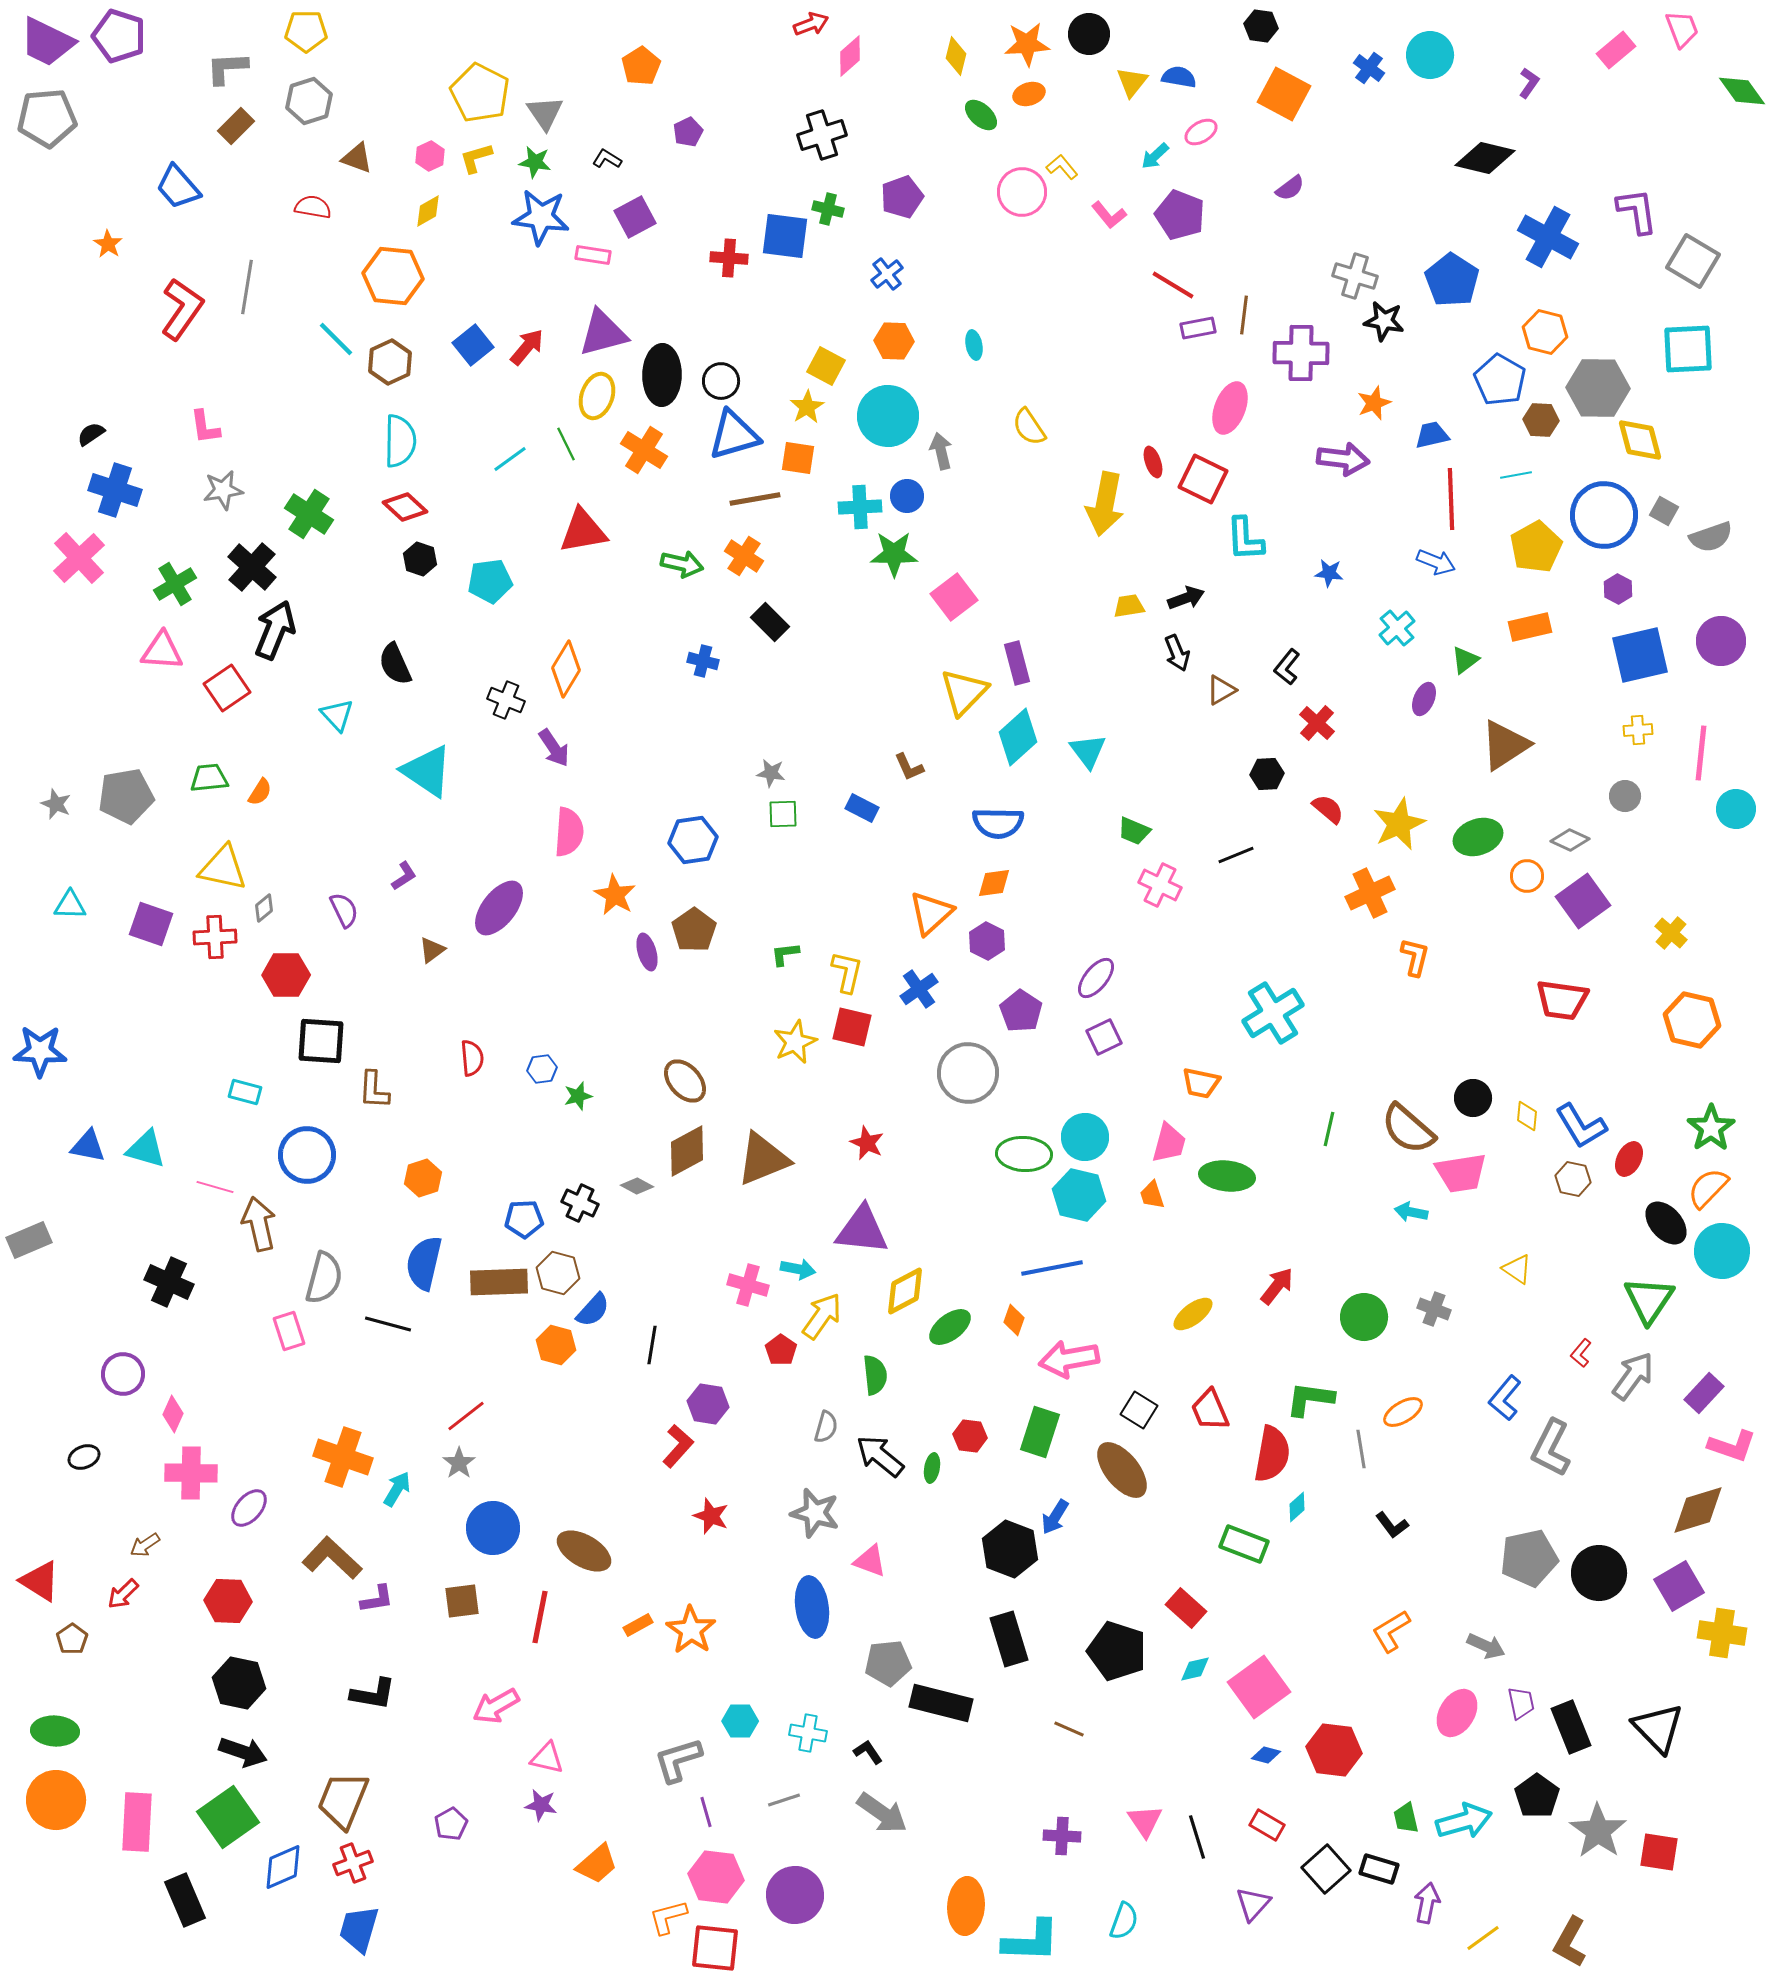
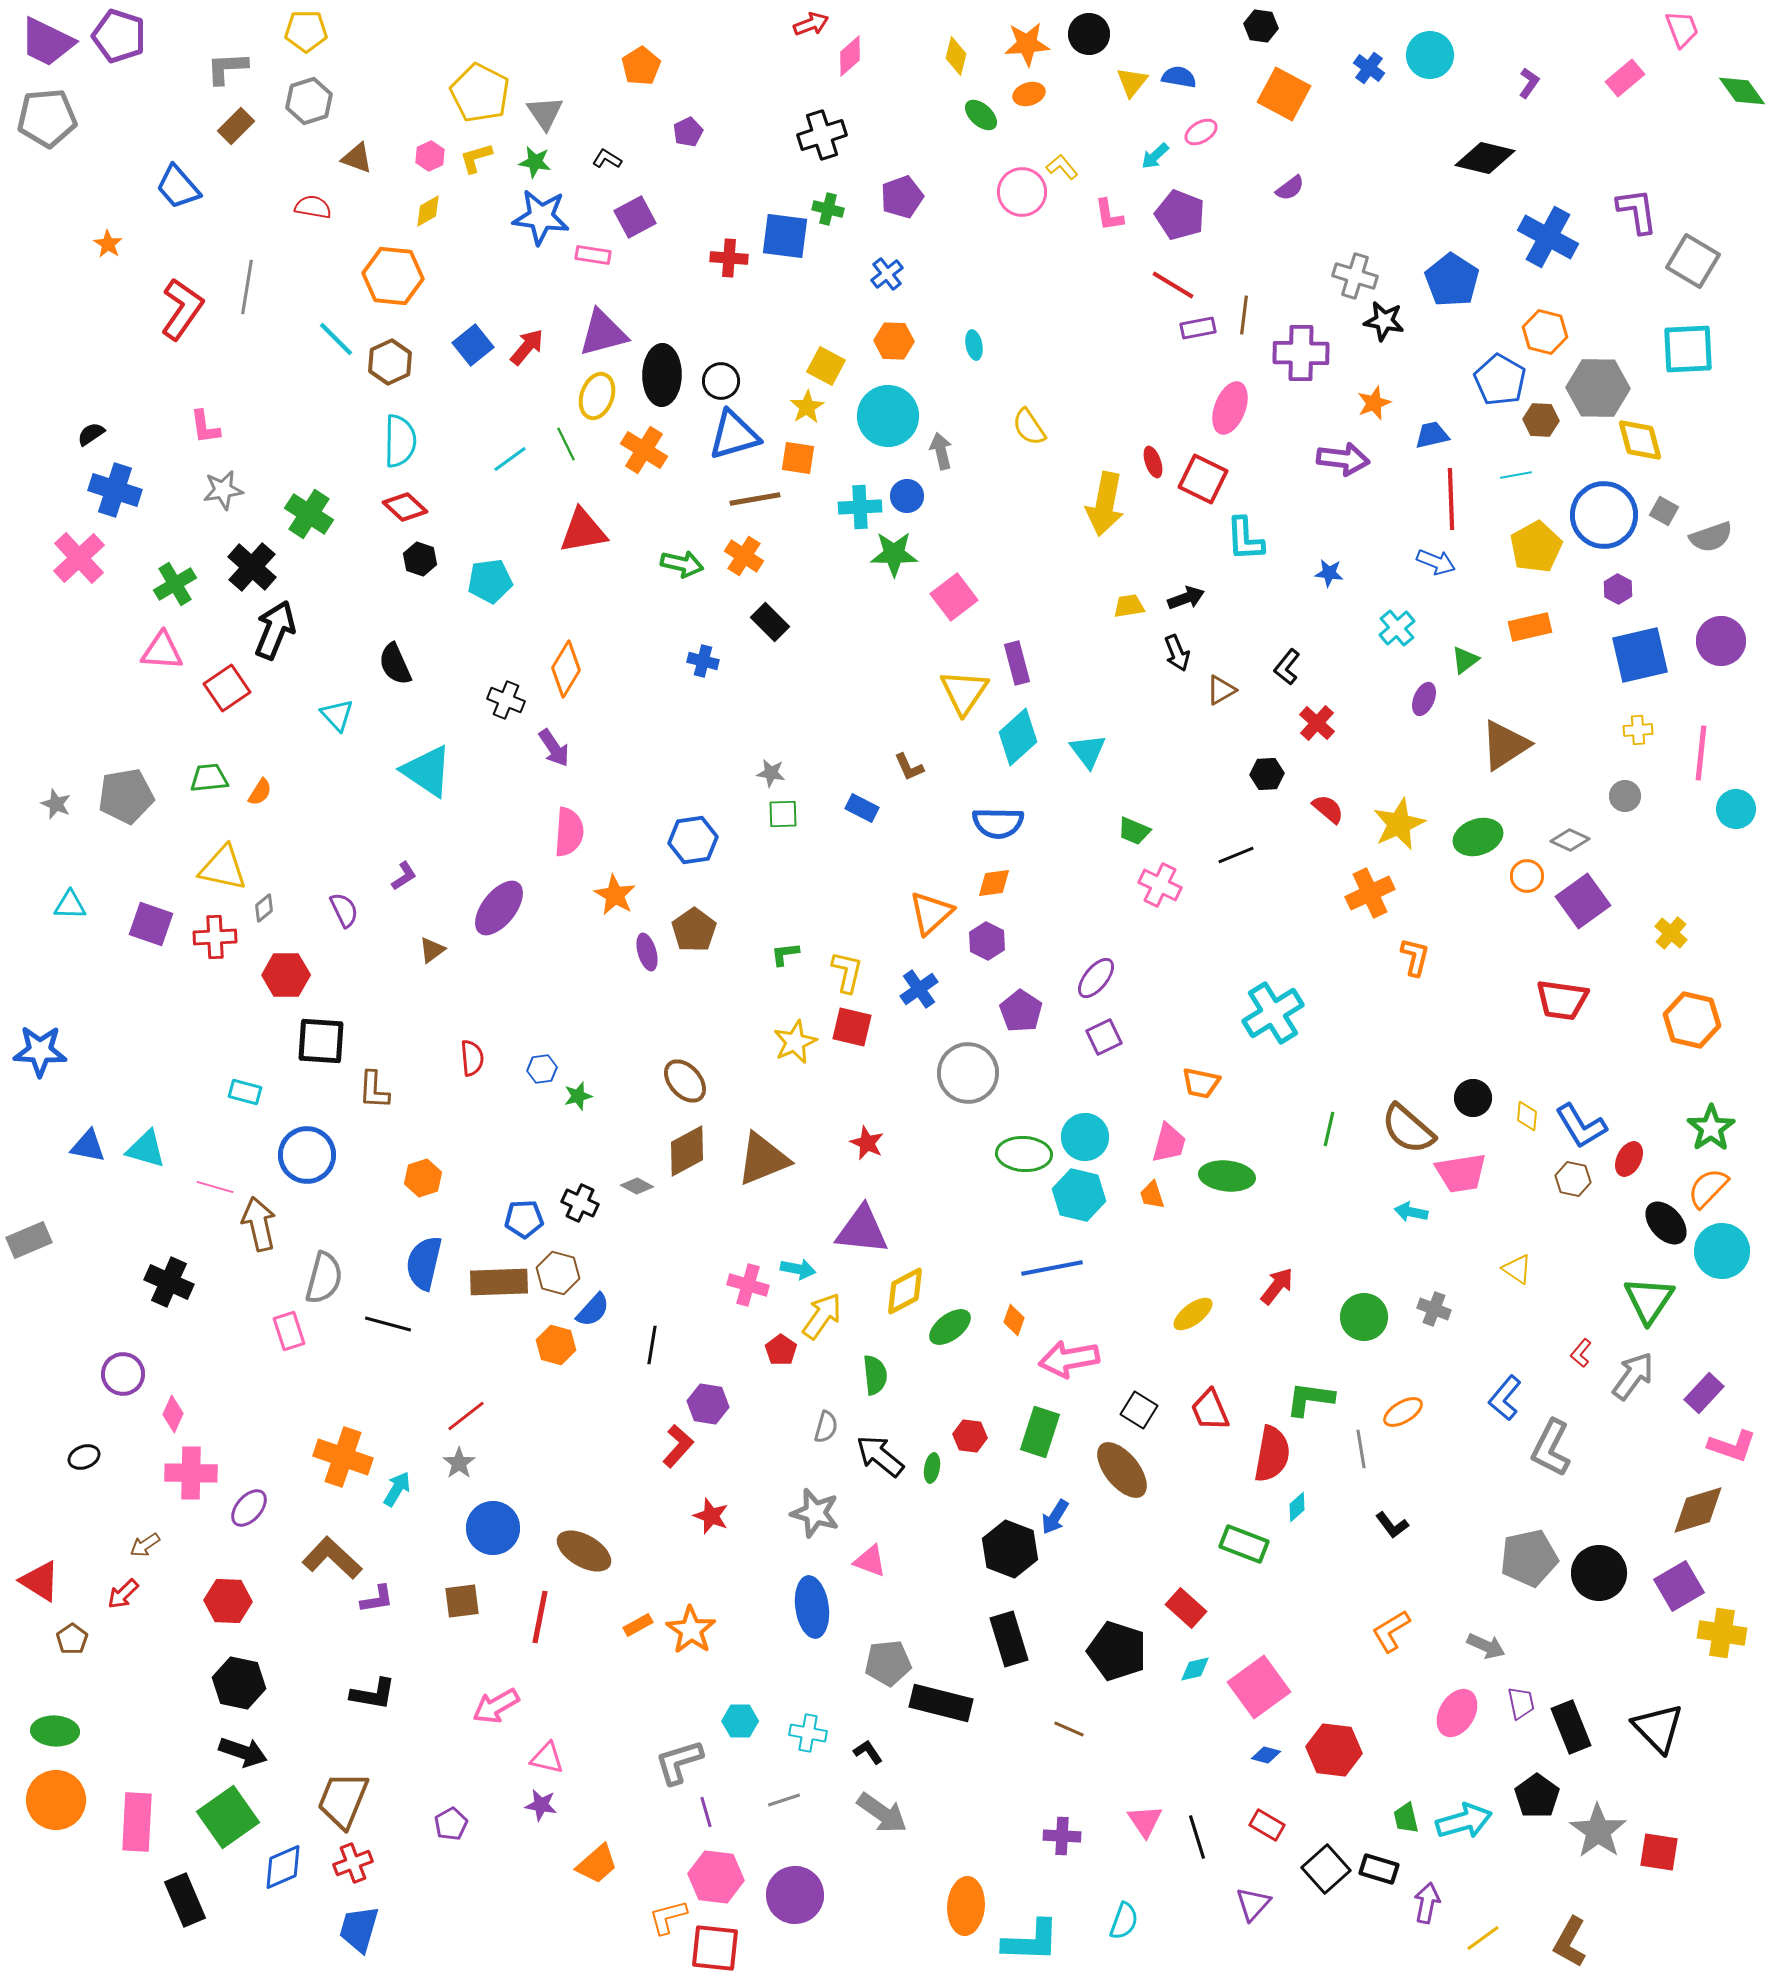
pink rectangle at (1616, 50): moved 9 px right, 28 px down
pink L-shape at (1109, 215): rotated 30 degrees clockwise
yellow triangle at (964, 692): rotated 10 degrees counterclockwise
gray L-shape at (678, 1760): moved 1 px right, 2 px down
